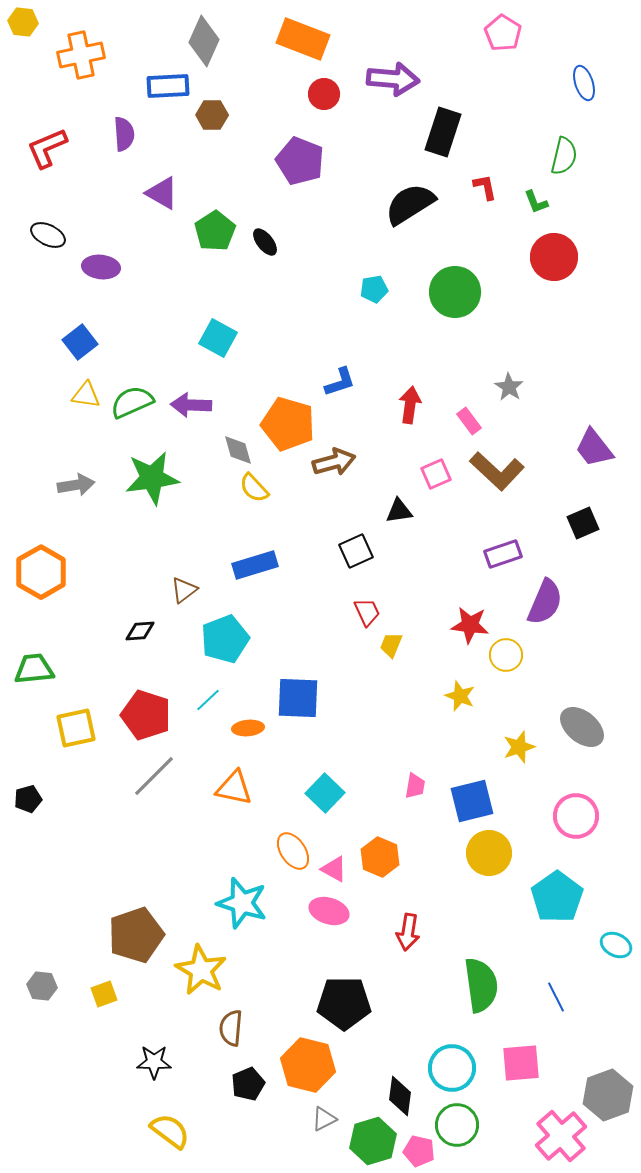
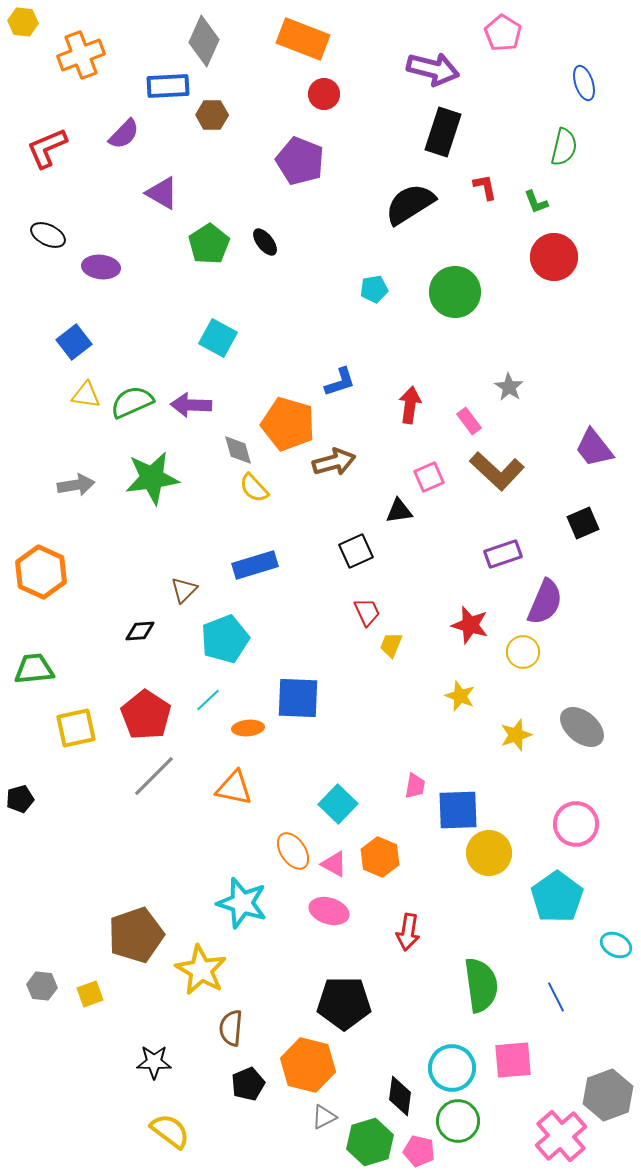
orange cross at (81, 55): rotated 9 degrees counterclockwise
purple arrow at (393, 79): moved 40 px right, 10 px up; rotated 9 degrees clockwise
purple semicircle at (124, 134): rotated 48 degrees clockwise
green semicircle at (564, 156): moved 9 px up
green pentagon at (215, 231): moved 6 px left, 13 px down
blue square at (80, 342): moved 6 px left
pink square at (436, 474): moved 7 px left, 3 px down
orange hexagon at (41, 572): rotated 6 degrees counterclockwise
brown triangle at (184, 590): rotated 8 degrees counterclockwise
red star at (470, 625): rotated 9 degrees clockwise
yellow circle at (506, 655): moved 17 px right, 3 px up
red pentagon at (146, 715): rotated 15 degrees clockwise
yellow star at (519, 747): moved 3 px left, 12 px up
cyan square at (325, 793): moved 13 px right, 11 px down
black pentagon at (28, 799): moved 8 px left
blue square at (472, 801): moved 14 px left, 9 px down; rotated 12 degrees clockwise
pink circle at (576, 816): moved 8 px down
pink triangle at (334, 869): moved 5 px up
yellow square at (104, 994): moved 14 px left
pink square at (521, 1063): moved 8 px left, 3 px up
gray triangle at (324, 1119): moved 2 px up
green circle at (457, 1125): moved 1 px right, 4 px up
green hexagon at (373, 1141): moved 3 px left, 1 px down
